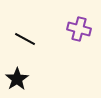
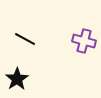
purple cross: moved 5 px right, 12 px down
